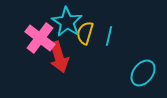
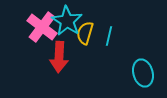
cyan star: moved 1 px up
pink cross: moved 2 px right, 11 px up
red arrow: rotated 20 degrees clockwise
cyan ellipse: rotated 52 degrees counterclockwise
